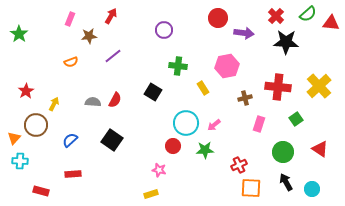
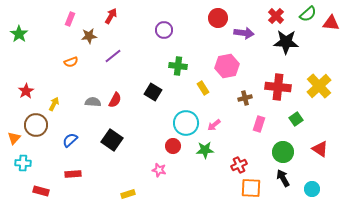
cyan cross at (20, 161): moved 3 px right, 2 px down
black arrow at (286, 182): moved 3 px left, 4 px up
yellow rectangle at (151, 194): moved 23 px left
